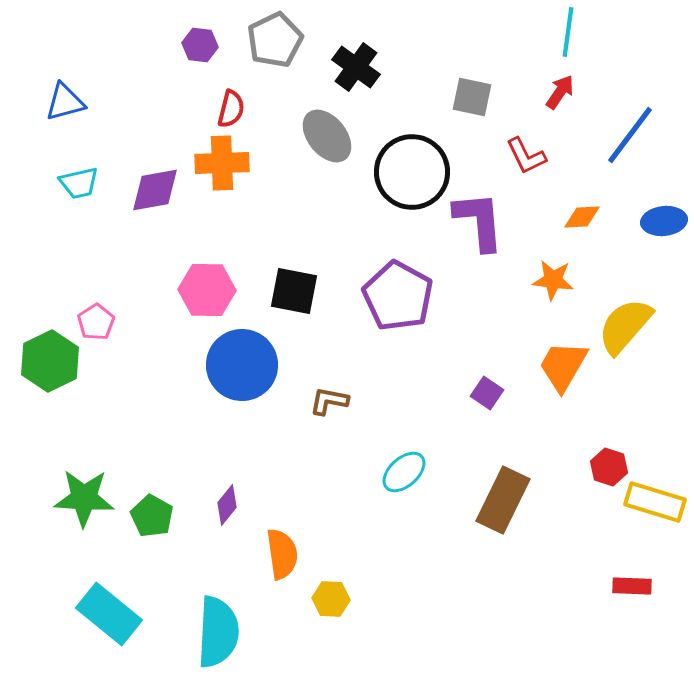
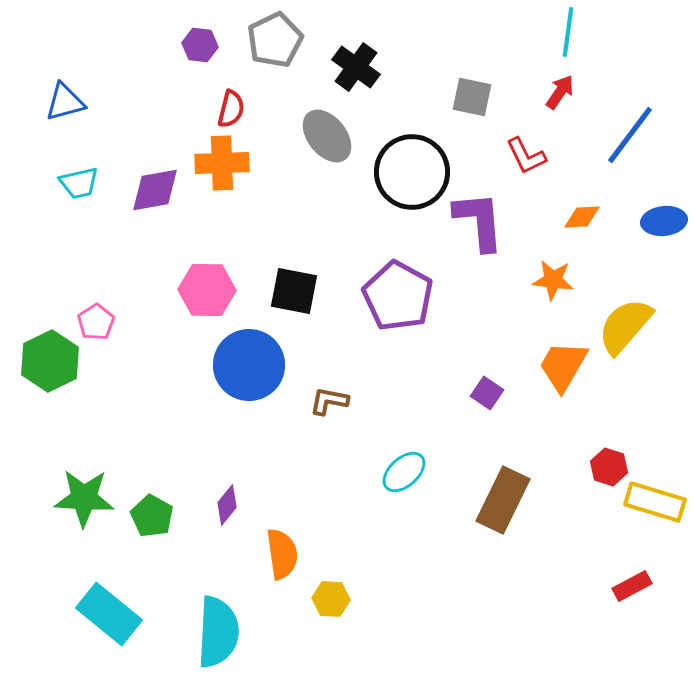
blue circle at (242, 365): moved 7 px right
red rectangle at (632, 586): rotated 30 degrees counterclockwise
